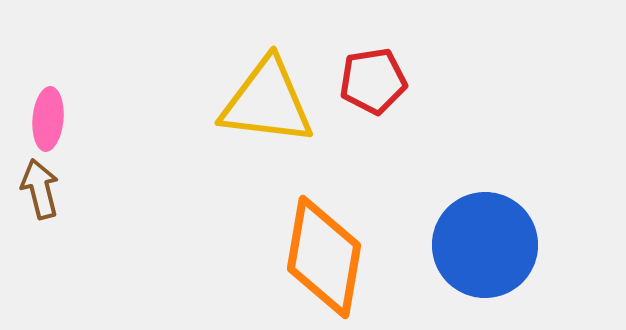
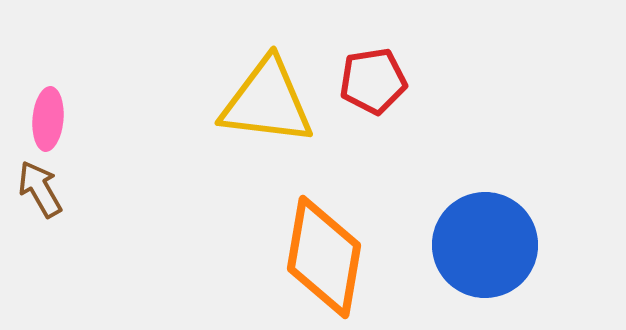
brown arrow: rotated 16 degrees counterclockwise
